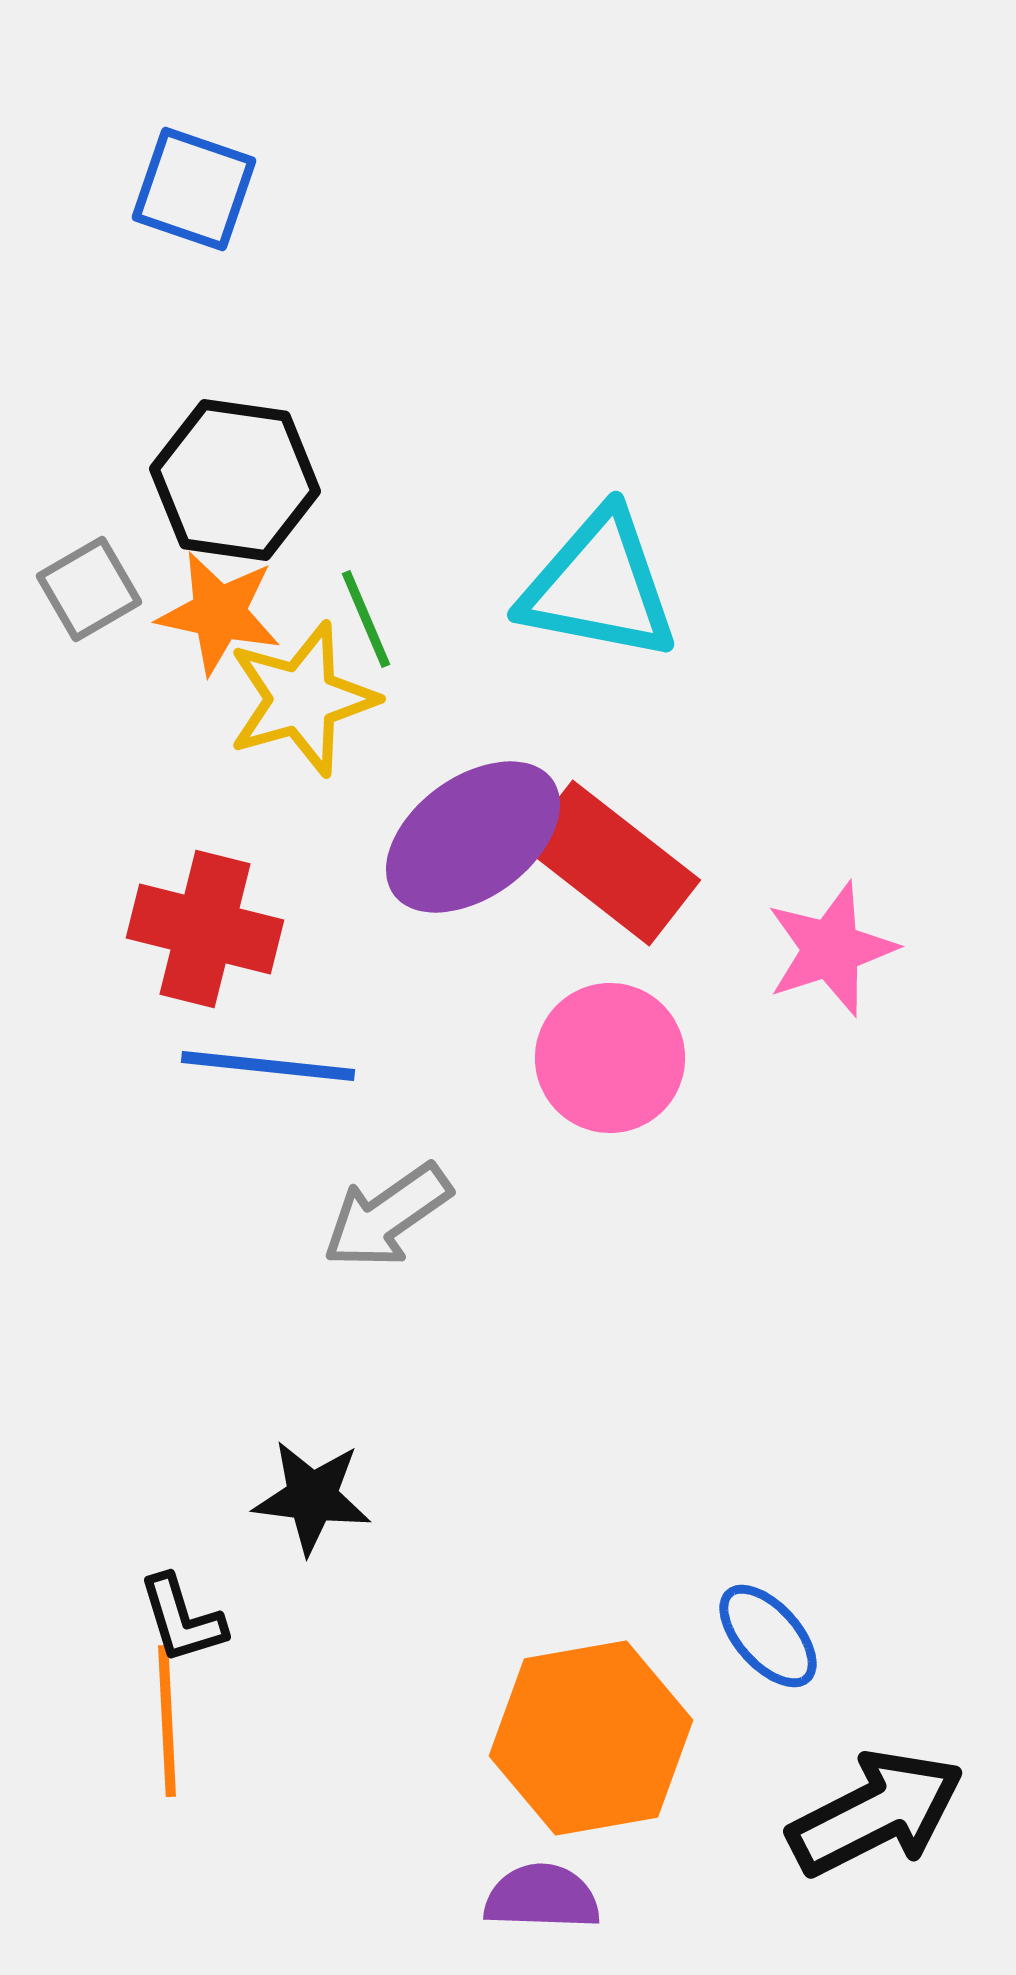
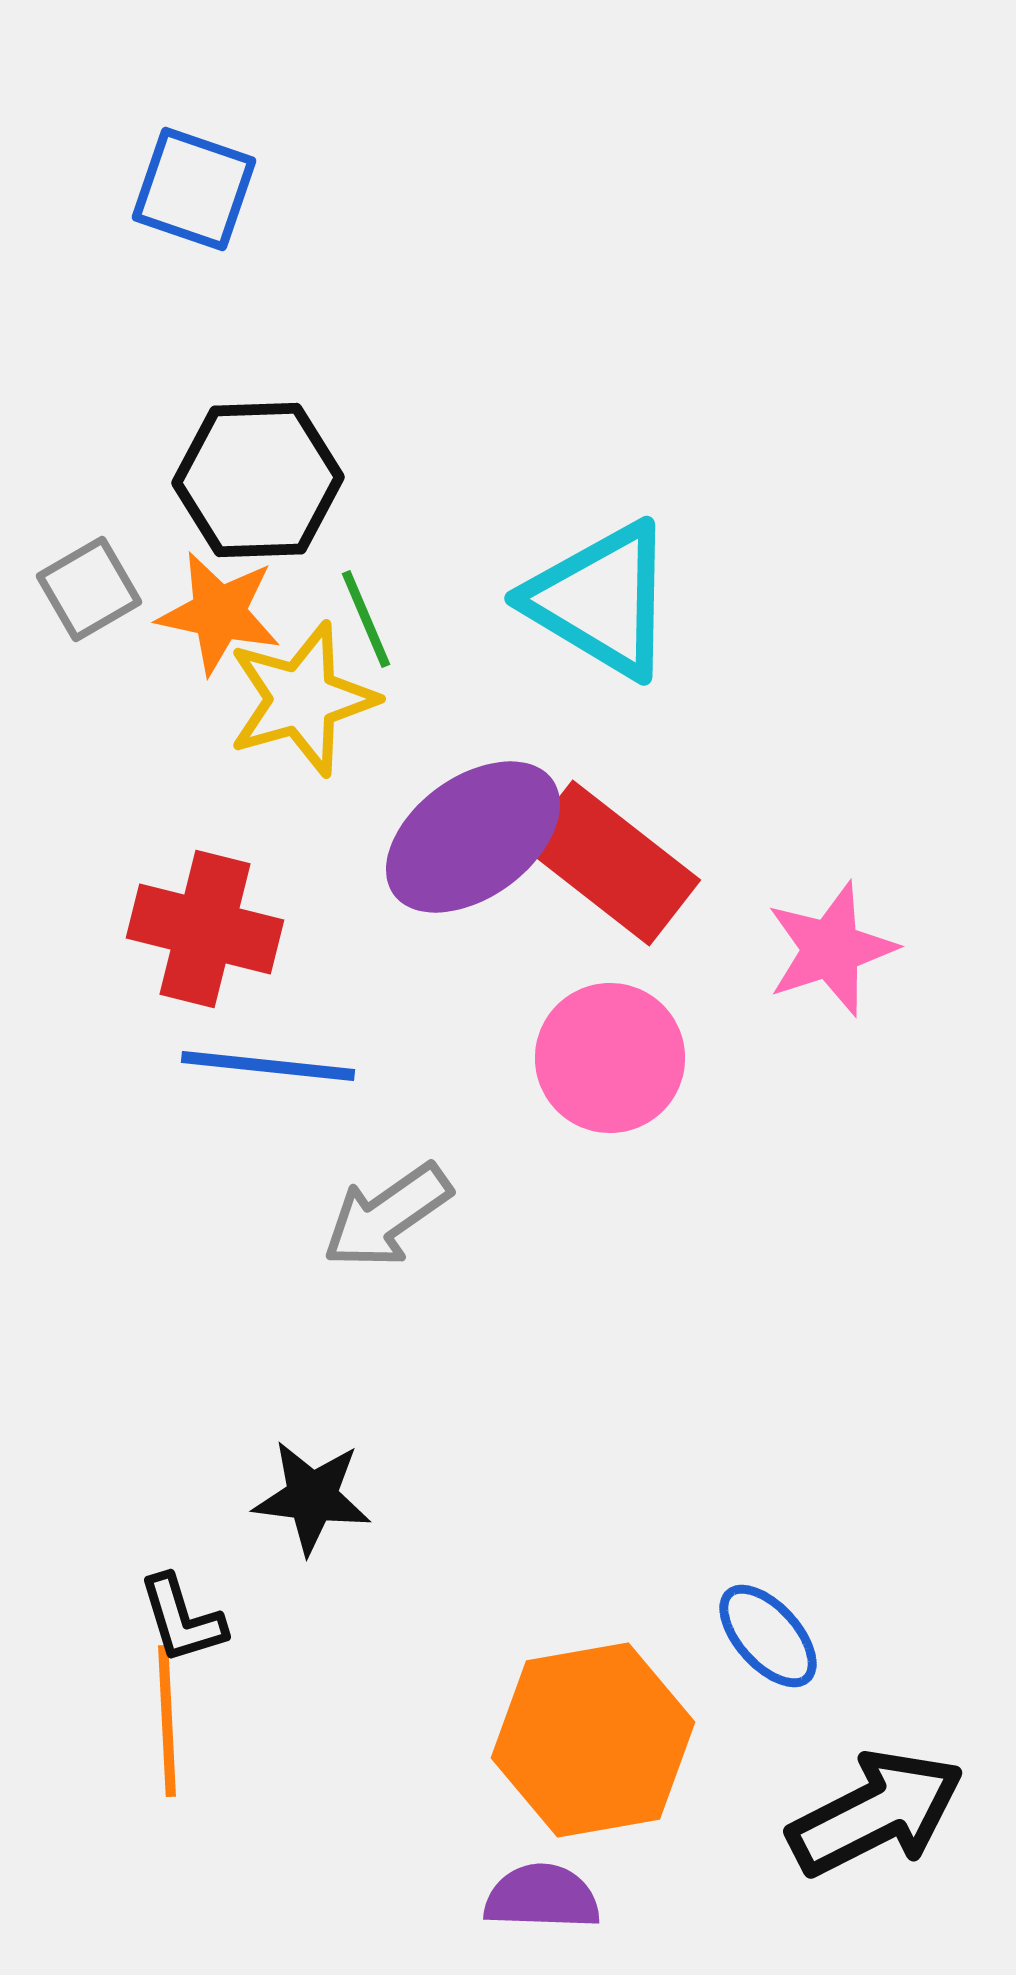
black hexagon: moved 23 px right; rotated 10 degrees counterclockwise
cyan triangle: moved 2 px right, 14 px down; rotated 20 degrees clockwise
orange hexagon: moved 2 px right, 2 px down
